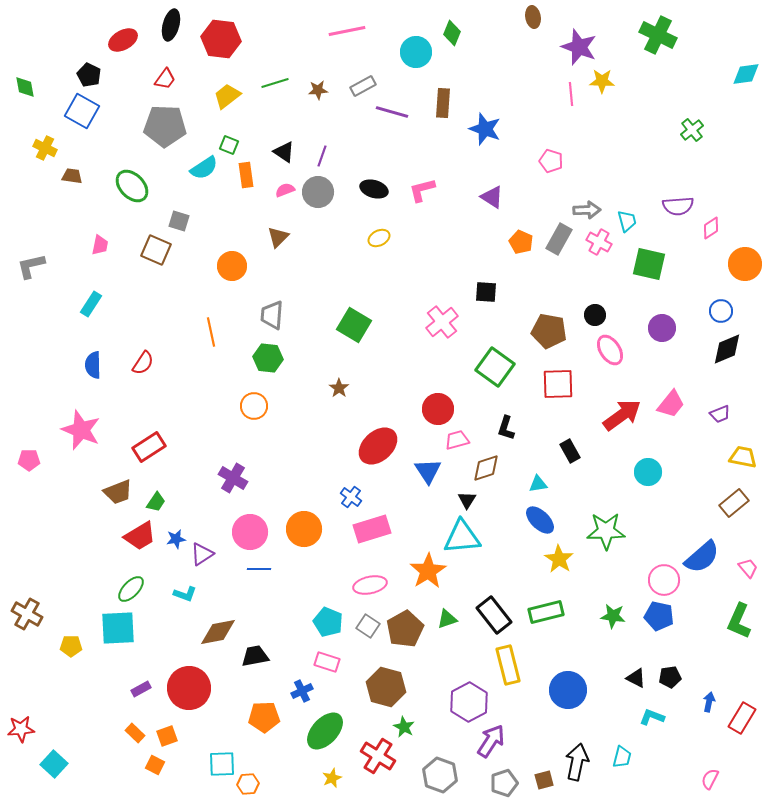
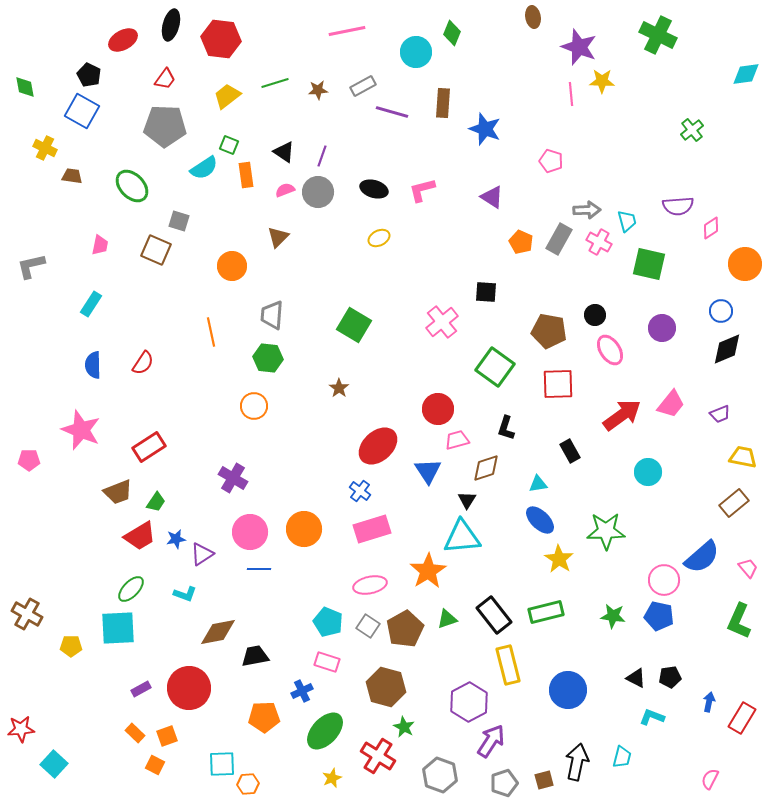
blue cross at (351, 497): moved 9 px right, 6 px up
